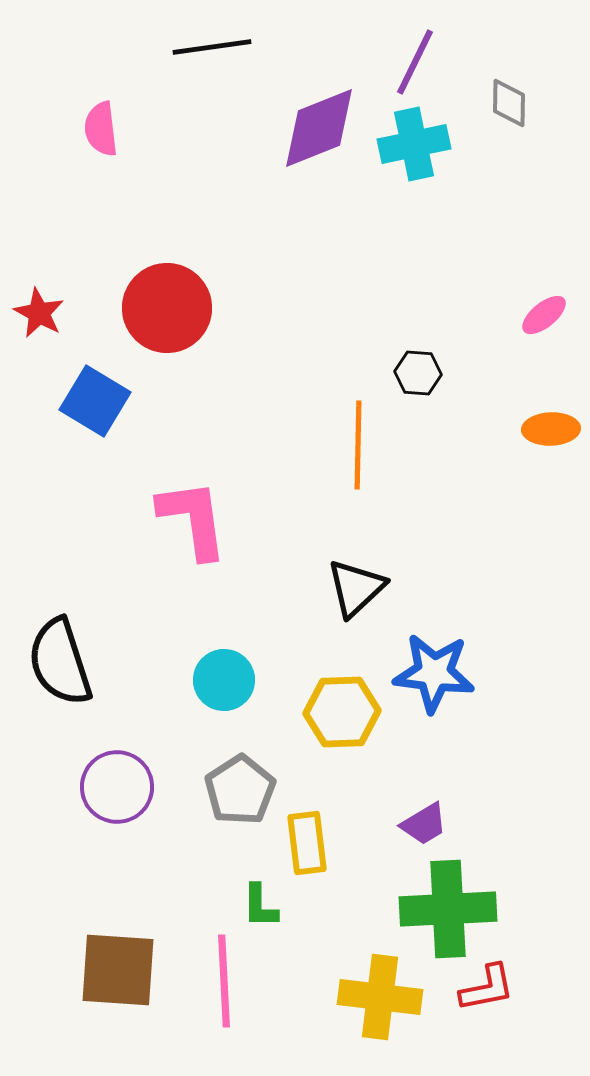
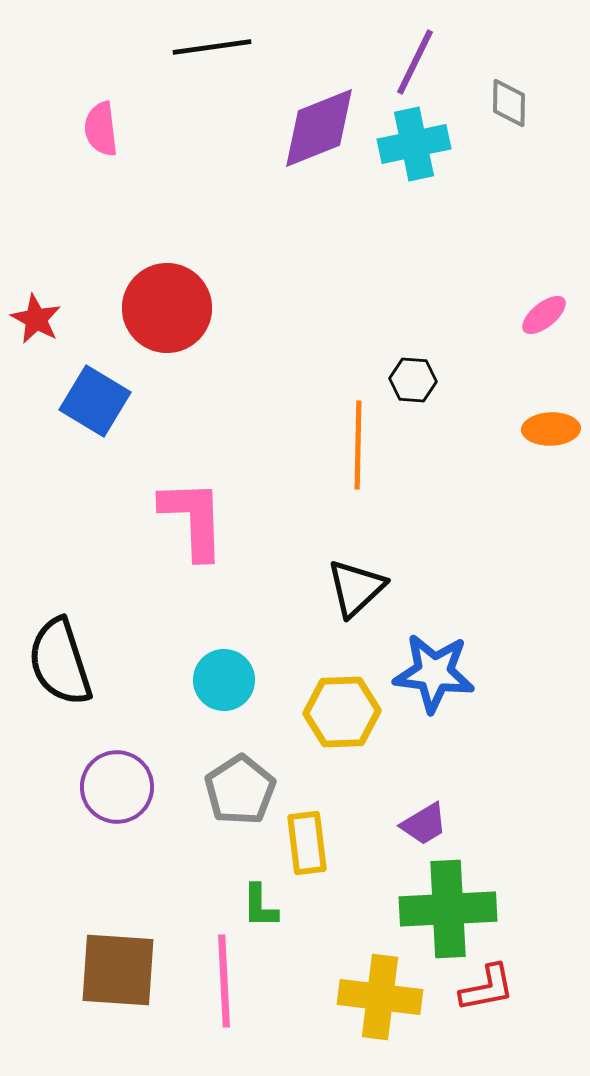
red star: moved 3 px left, 6 px down
black hexagon: moved 5 px left, 7 px down
pink L-shape: rotated 6 degrees clockwise
